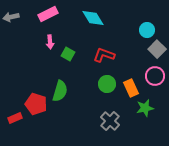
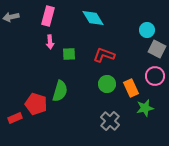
pink rectangle: moved 2 px down; rotated 48 degrees counterclockwise
gray square: rotated 18 degrees counterclockwise
green square: moved 1 px right; rotated 32 degrees counterclockwise
